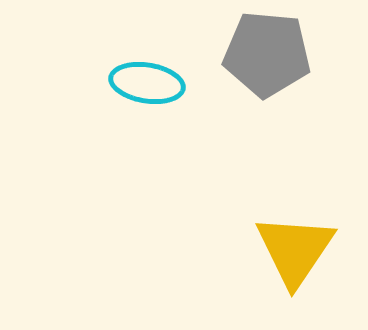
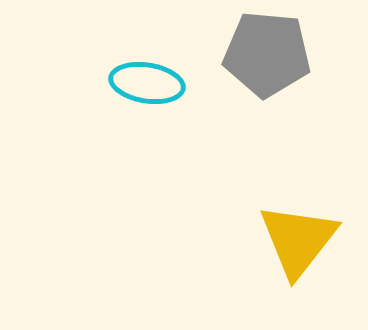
yellow triangle: moved 3 px right, 10 px up; rotated 4 degrees clockwise
